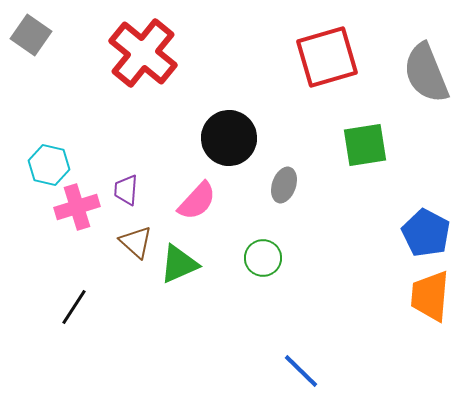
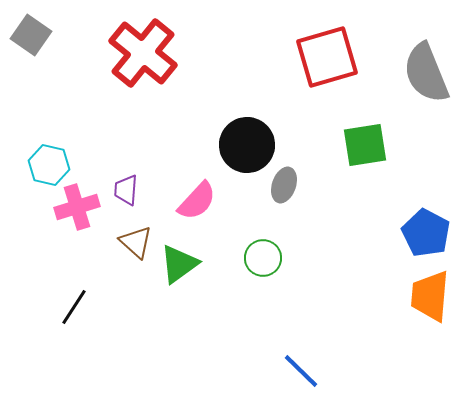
black circle: moved 18 px right, 7 px down
green triangle: rotated 12 degrees counterclockwise
